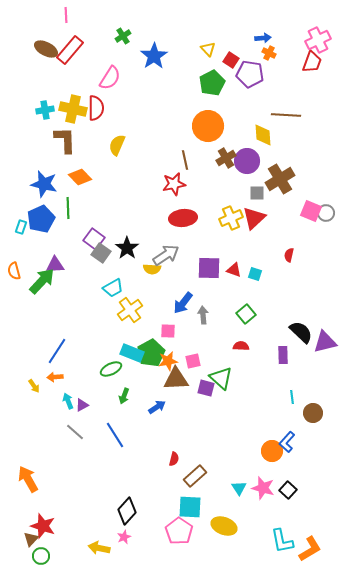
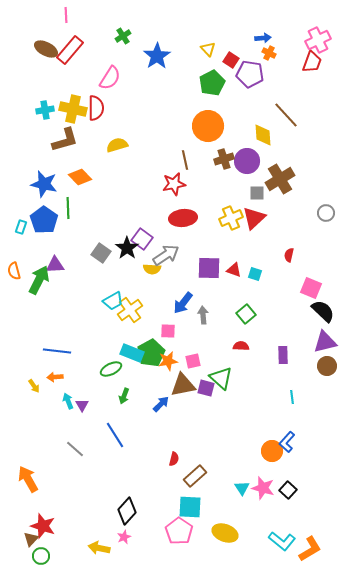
blue star at (154, 56): moved 3 px right
brown line at (286, 115): rotated 44 degrees clockwise
brown L-shape at (65, 140): rotated 76 degrees clockwise
yellow semicircle at (117, 145): rotated 50 degrees clockwise
brown cross at (226, 158): moved 2 px left, 1 px down; rotated 12 degrees clockwise
pink square at (311, 211): moved 77 px down
blue pentagon at (41, 219): moved 3 px right, 1 px down; rotated 12 degrees counterclockwise
purple square at (94, 239): moved 48 px right
green arrow at (42, 281): moved 3 px left, 1 px up; rotated 16 degrees counterclockwise
cyan trapezoid at (113, 288): moved 13 px down
black semicircle at (301, 332): moved 22 px right, 21 px up
blue line at (57, 351): rotated 64 degrees clockwise
brown triangle at (176, 379): moved 7 px right, 6 px down; rotated 8 degrees counterclockwise
purple triangle at (82, 405): rotated 32 degrees counterclockwise
blue arrow at (157, 407): moved 4 px right, 3 px up; rotated 12 degrees counterclockwise
brown circle at (313, 413): moved 14 px right, 47 px up
gray line at (75, 432): moved 17 px down
cyan triangle at (239, 488): moved 3 px right
yellow ellipse at (224, 526): moved 1 px right, 7 px down
cyan L-shape at (282, 541): rotated 40 degrees counterclockwise
